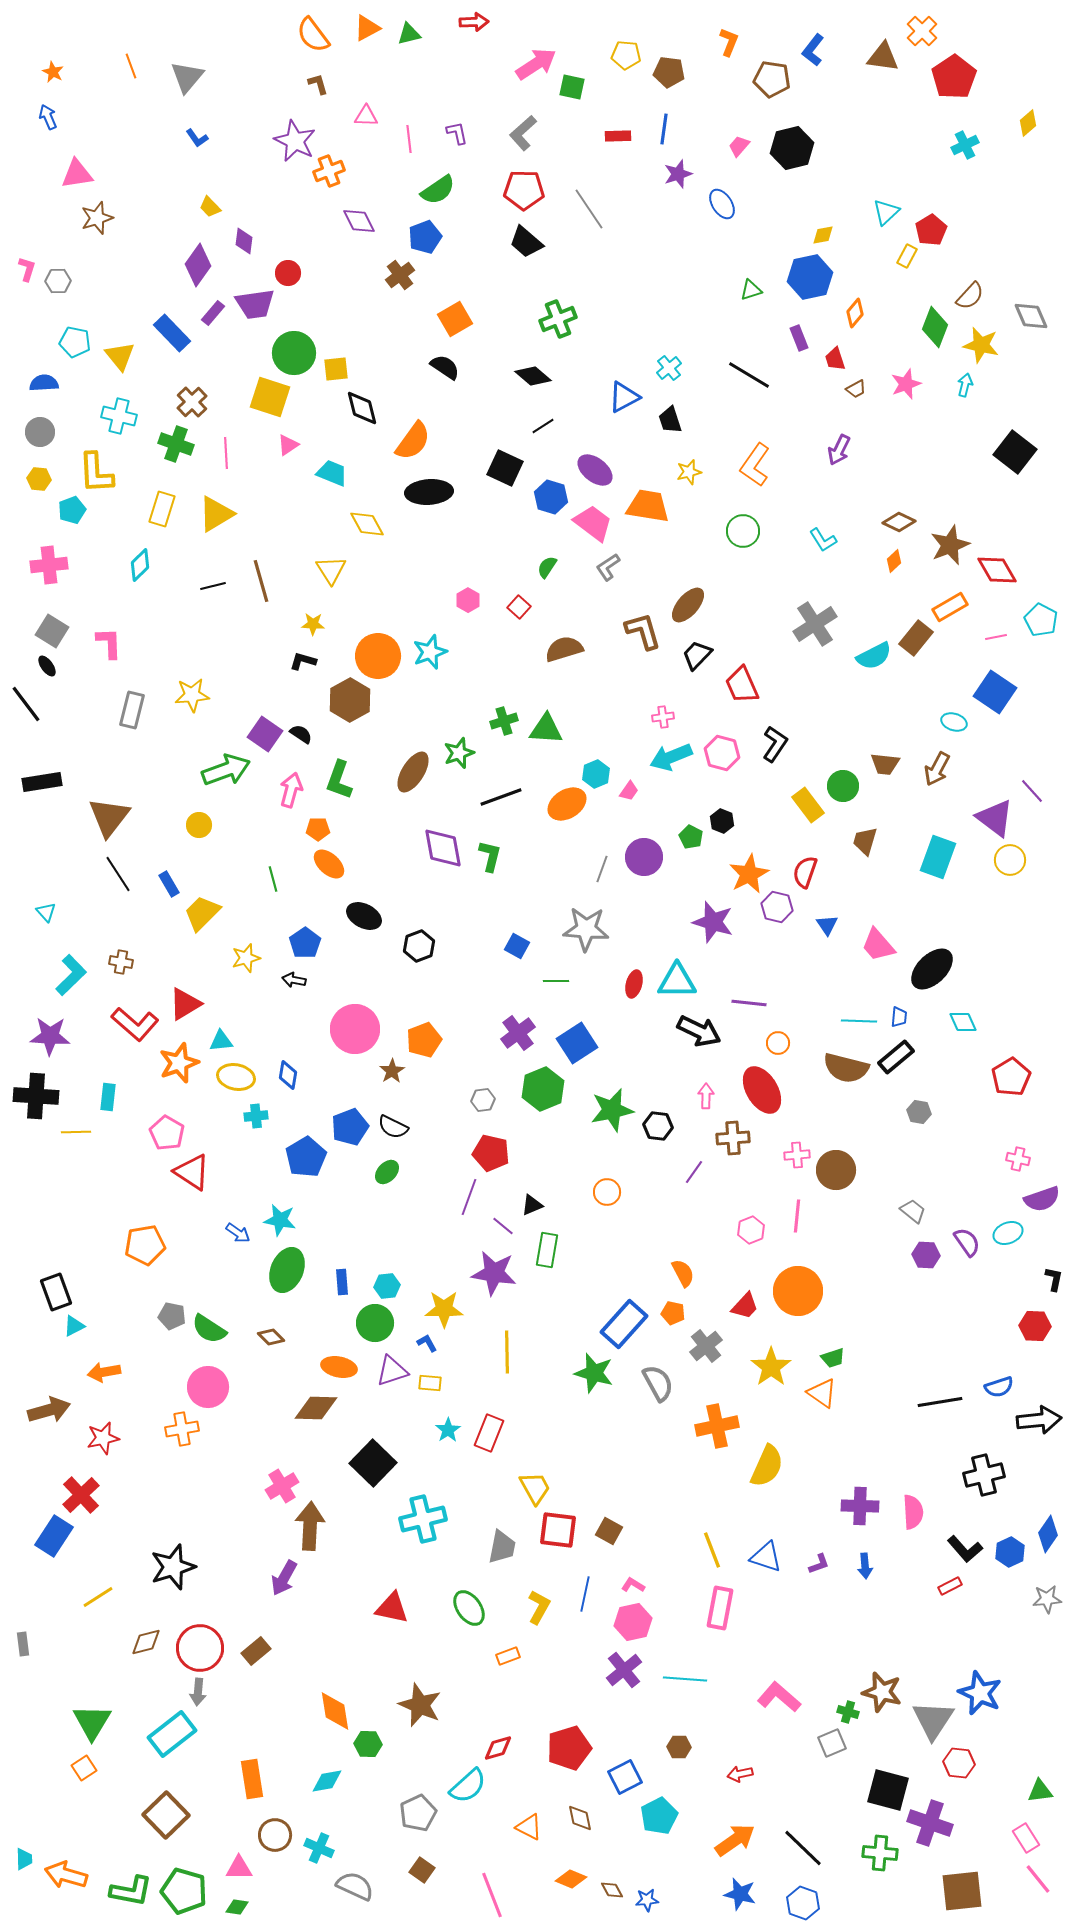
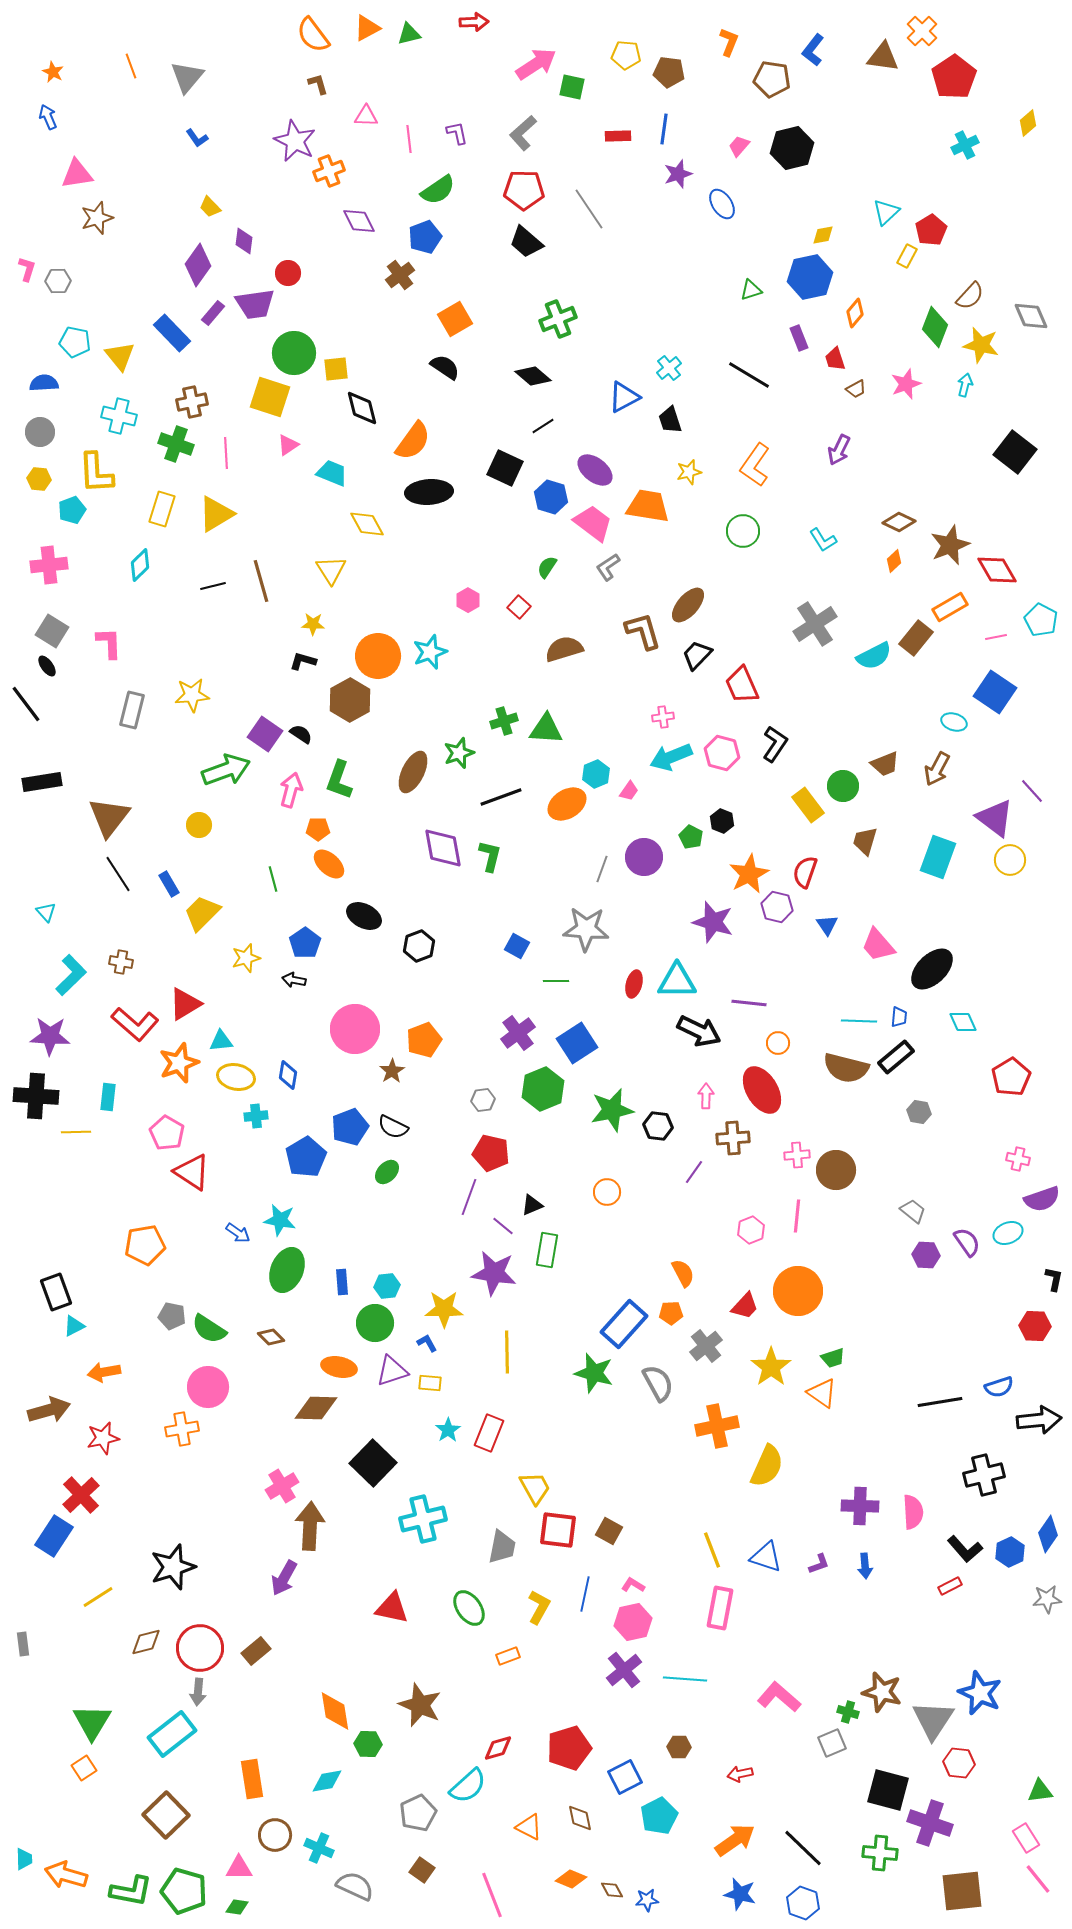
brown cross at (192, 402): rotated 32 degrees clockwise
brown trapezoid at (885, 764): rotated 28 degrees counterclockwise
brown ellipse at (413, 772): rotated 6 degrees counterclockwise
orange pentagon at (673, 1313): moved 2 px left; rotated 15 degrees counterclockwise
